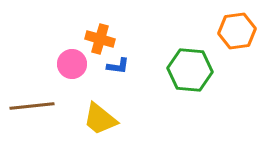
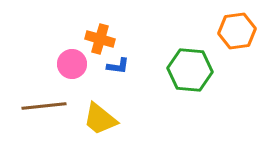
brown line: moved 12 px right
